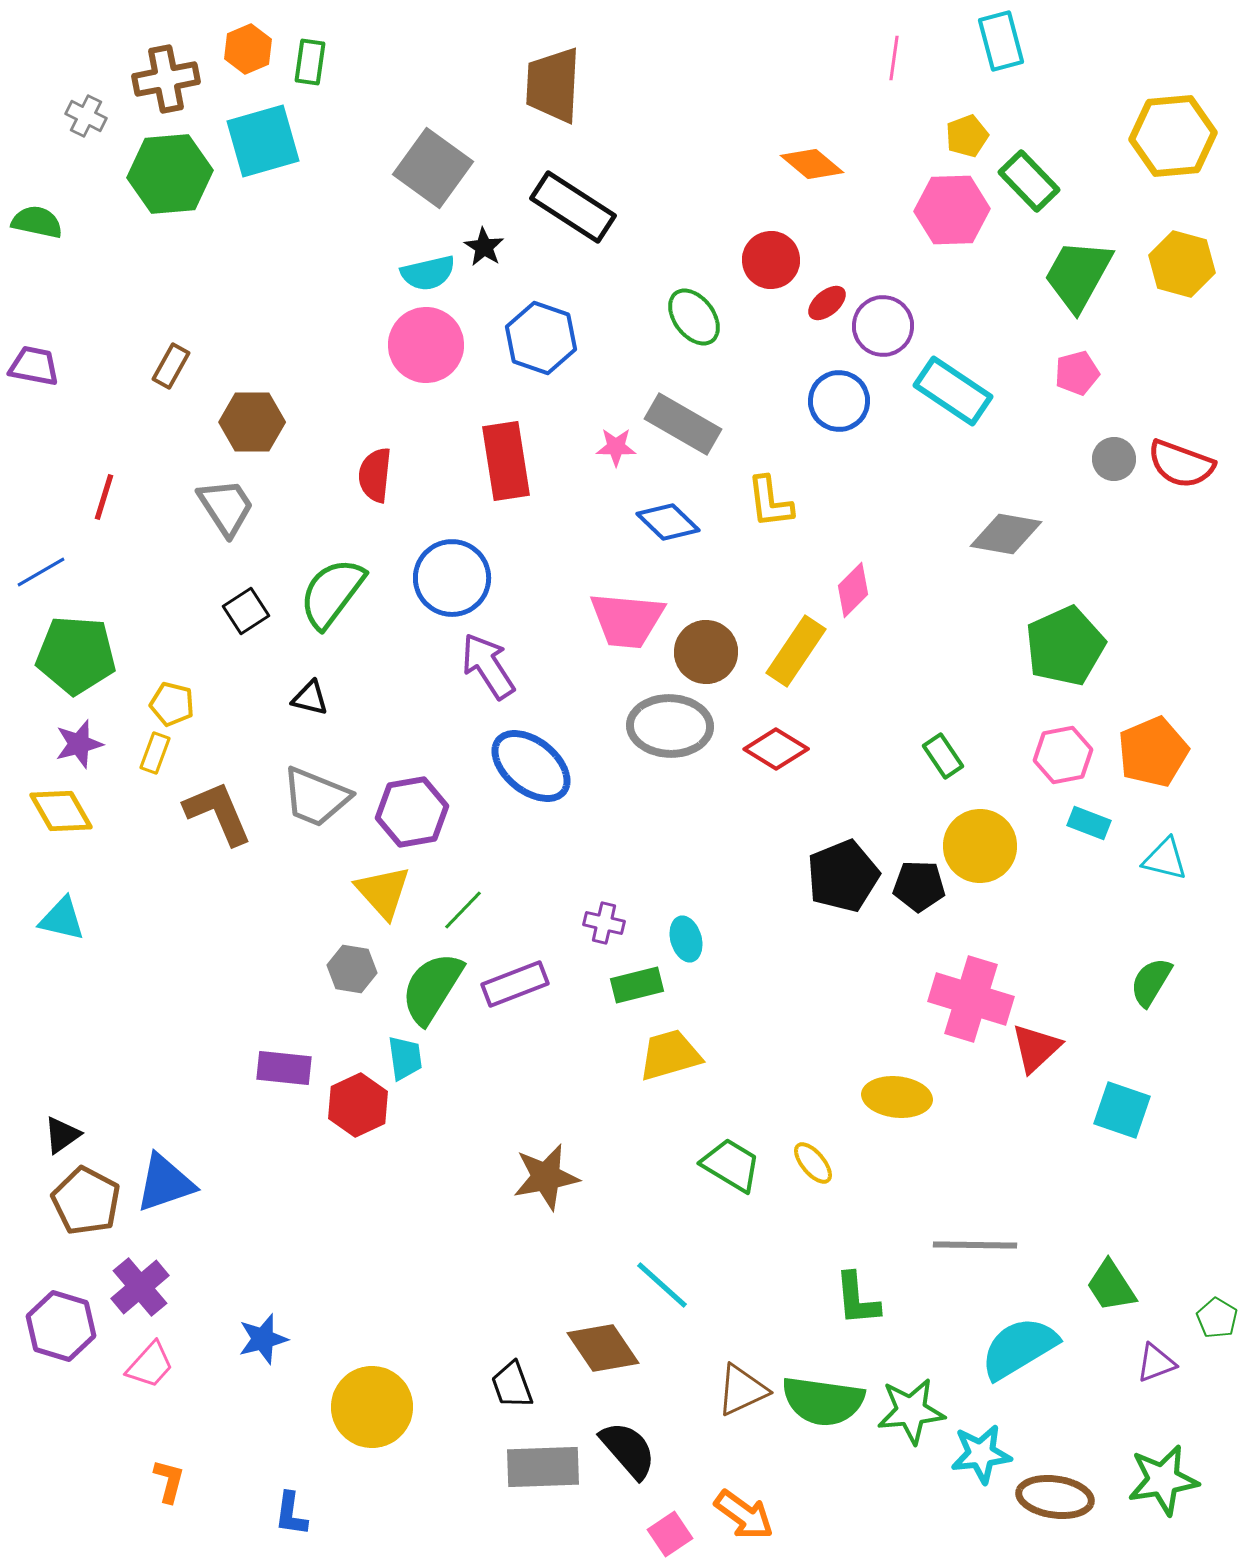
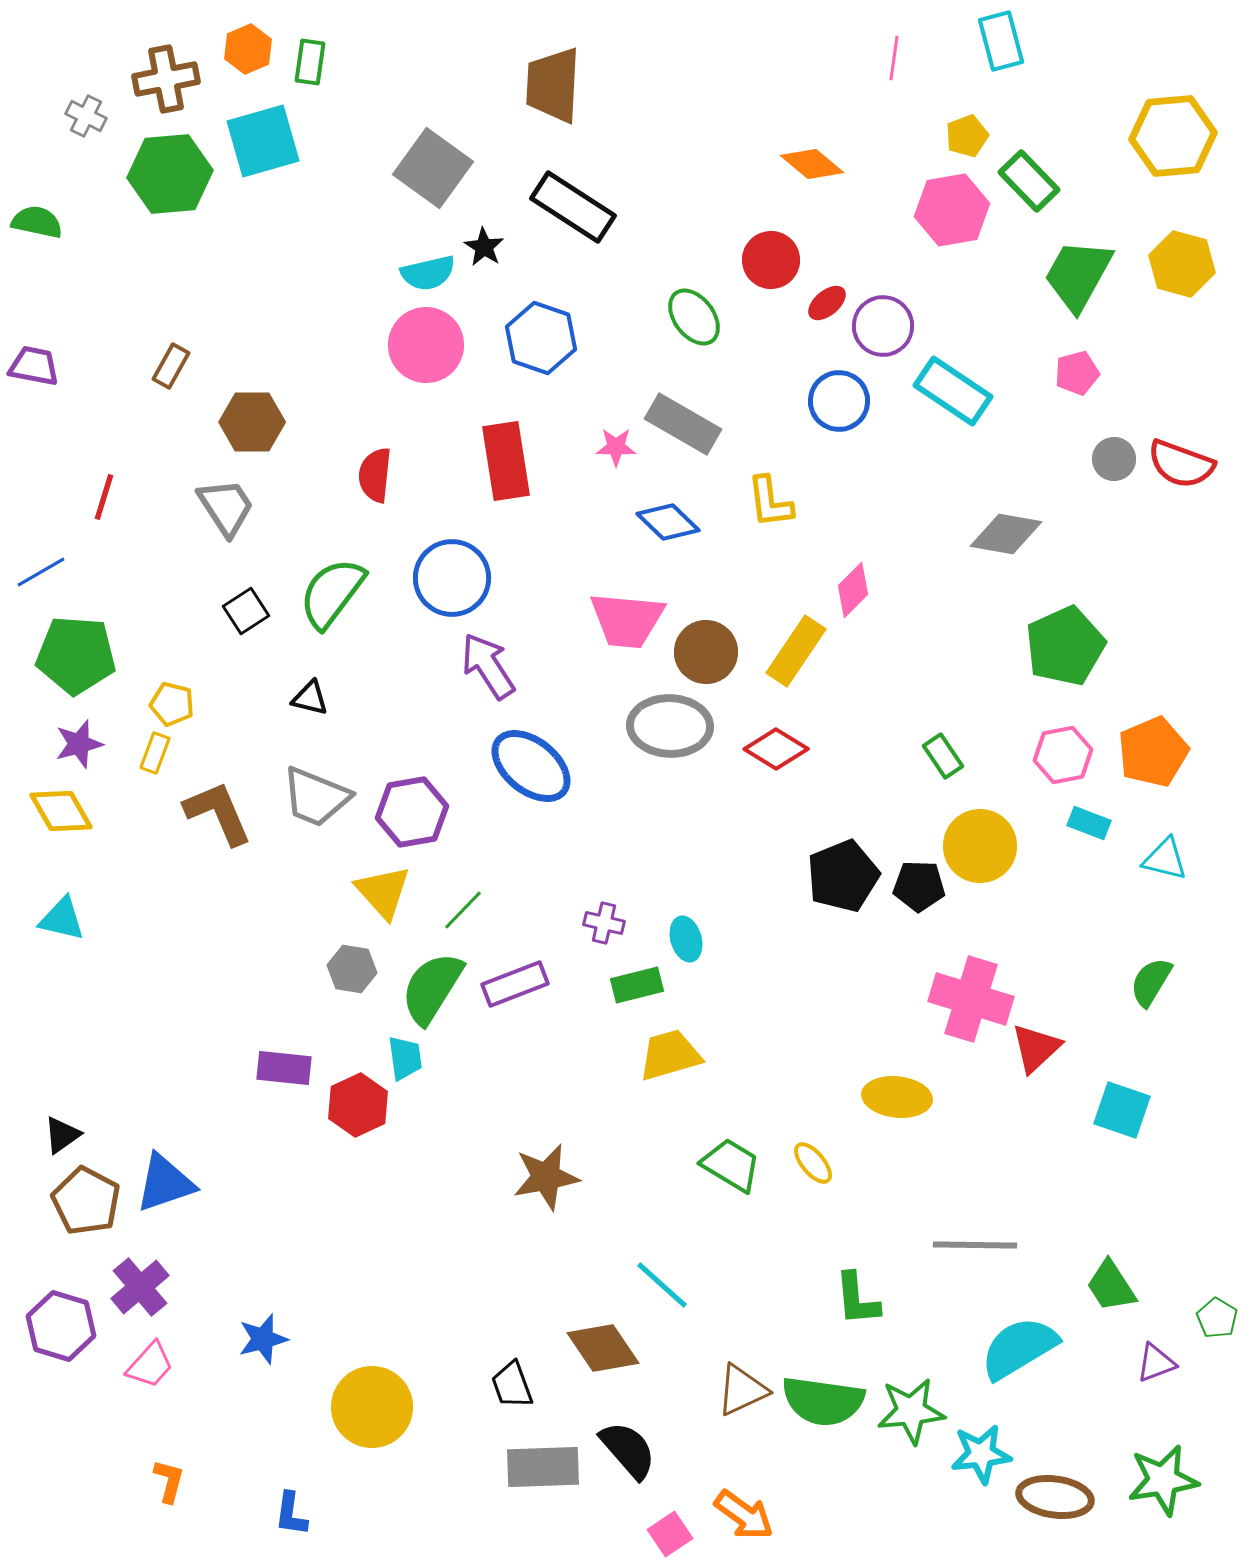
pink hexagon at (952, 210): rotated 8 degrees counterclockwise
